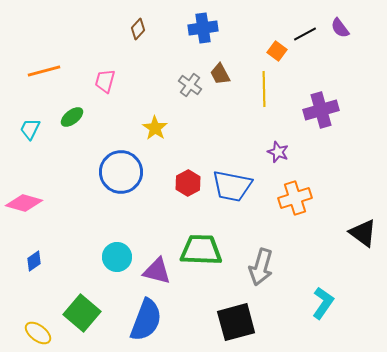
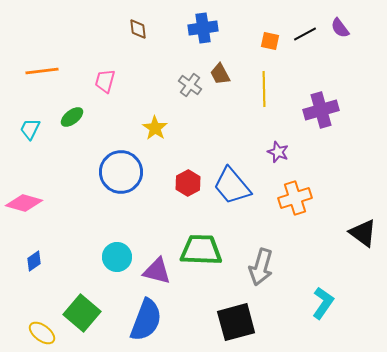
brown diamond: rotated 50 degrees counterclockwise
orange square: moved 7 px left, 10 px up; rotated 24 degrees counterclockwise
orange line: moved 2 px left; rotated 8 degrees clockwise
blue trapezoid: rotated 39 degrees clockwise
yellow ellipse: moved 4 px right
